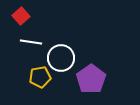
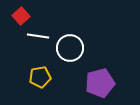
white line: moved 7 px right, 6 px up
white circle: moved 9 px right, 10 px up
purple pentagon: moved 9 px right, 4 px down; rotated 20 degrees clockwise
